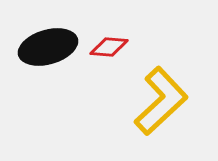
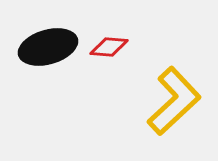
yellow L-shape: moved 13 px right
